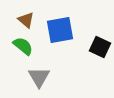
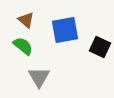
blue square: moved 5 px right
